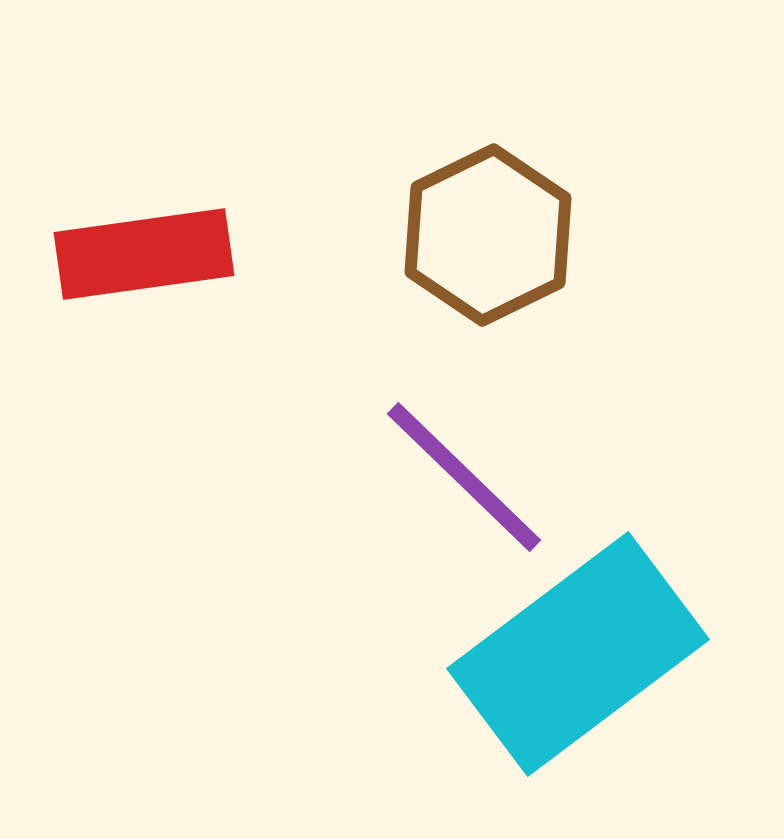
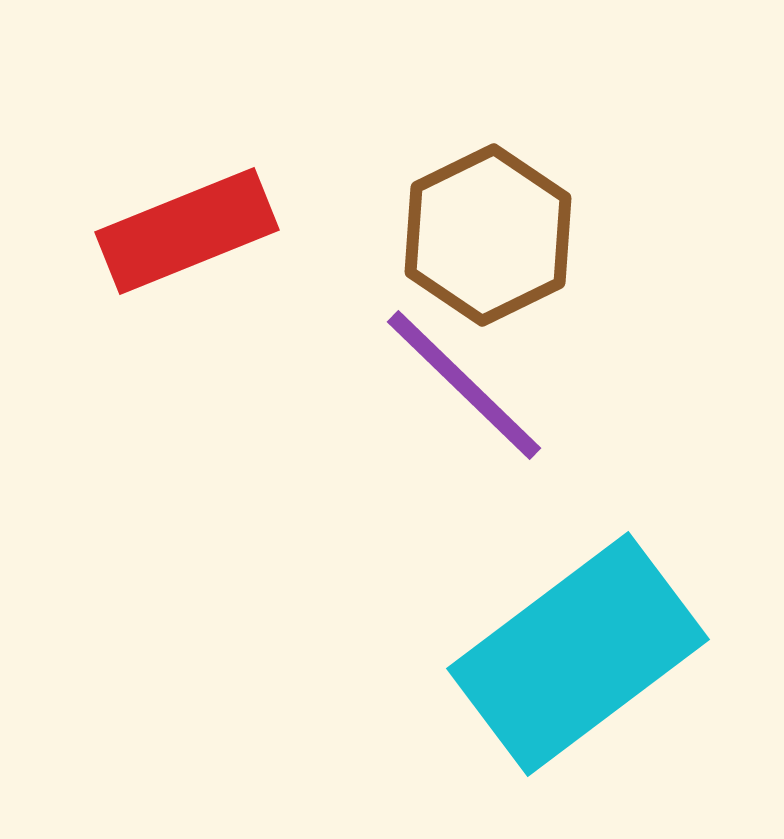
red rectangle: moved 43 px right, 23 px up; rotated 14 degrees counterclockwise
purple line: moved 92 px up
